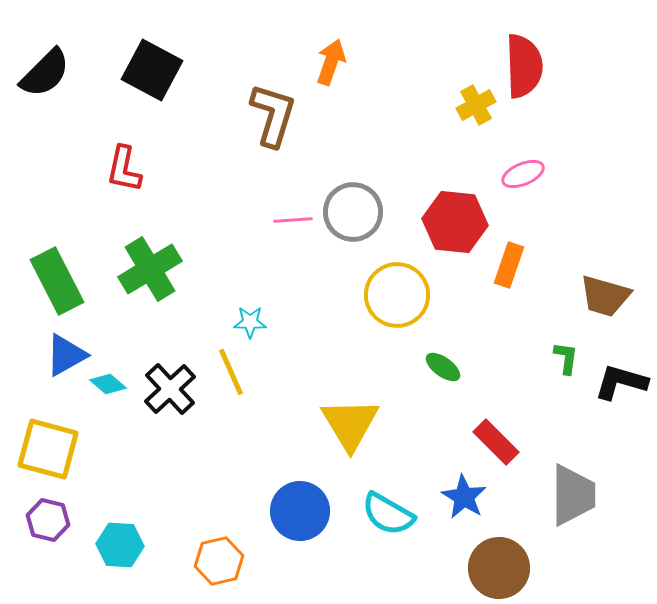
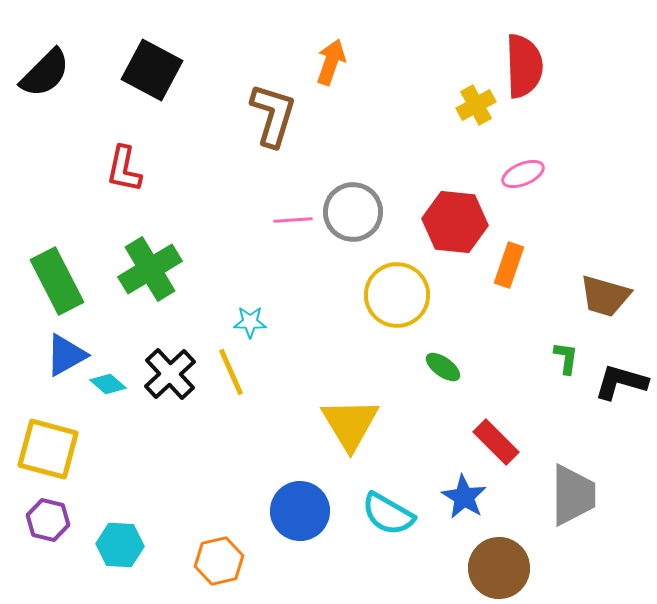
black cross: moved 15 px up
